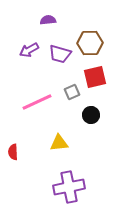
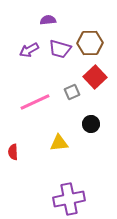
purple trapezoid: moved 5 px up
red square: rotated 30 degrees counterclockwise
pink line: moved 2 px left
black circle: moved 9 px down
purple cross: moved 12 px down
